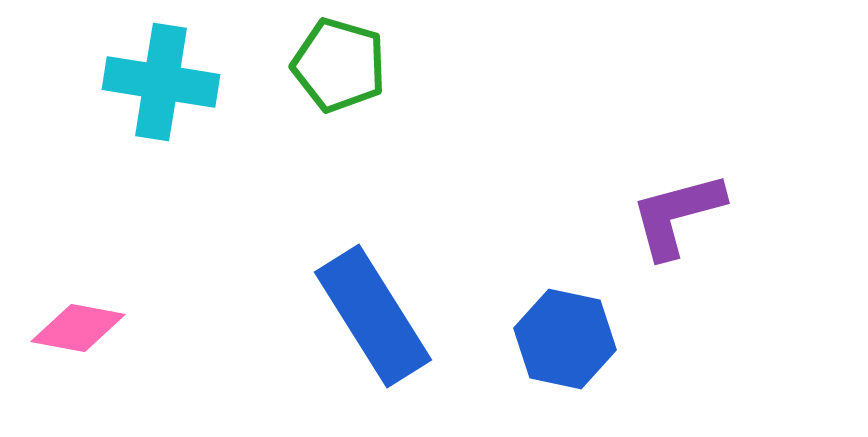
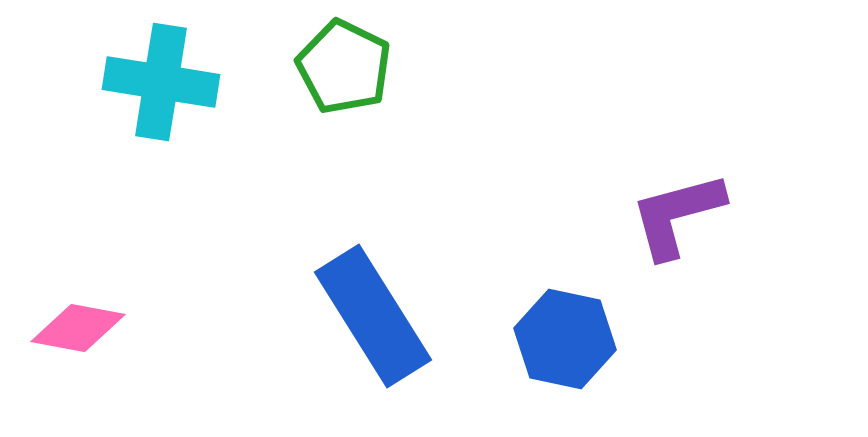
green pentagon: moved 5 px right, 2 px down; rotated 10 degrees clockwise
